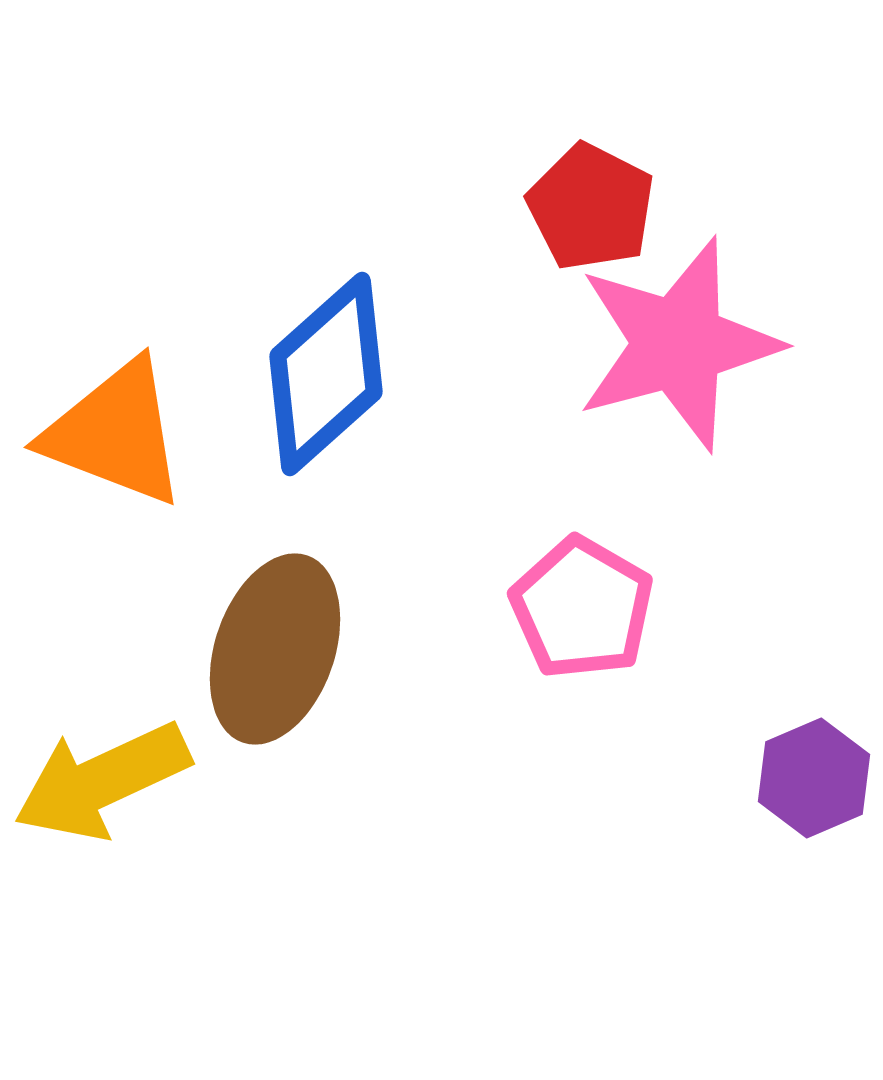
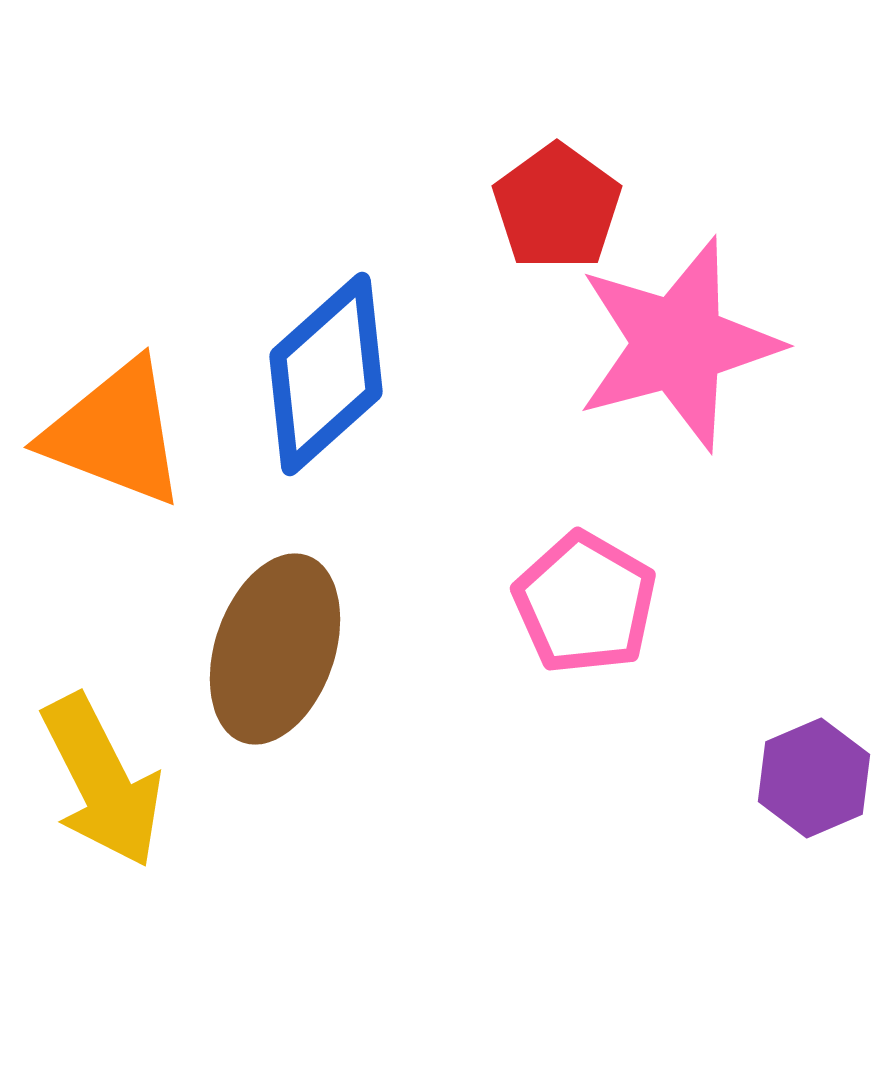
red pentagon: moved 34 px left; rotated 9 degrees clockwise
pink pentagon: moved 3 px right, 5 px up
yellow arrow: rotated 92 degrees counterclockwise
